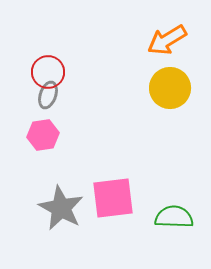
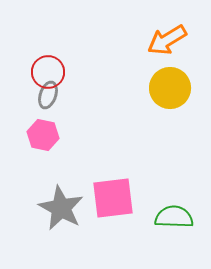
pink hexagon: rotated 20 degrees clockwise
